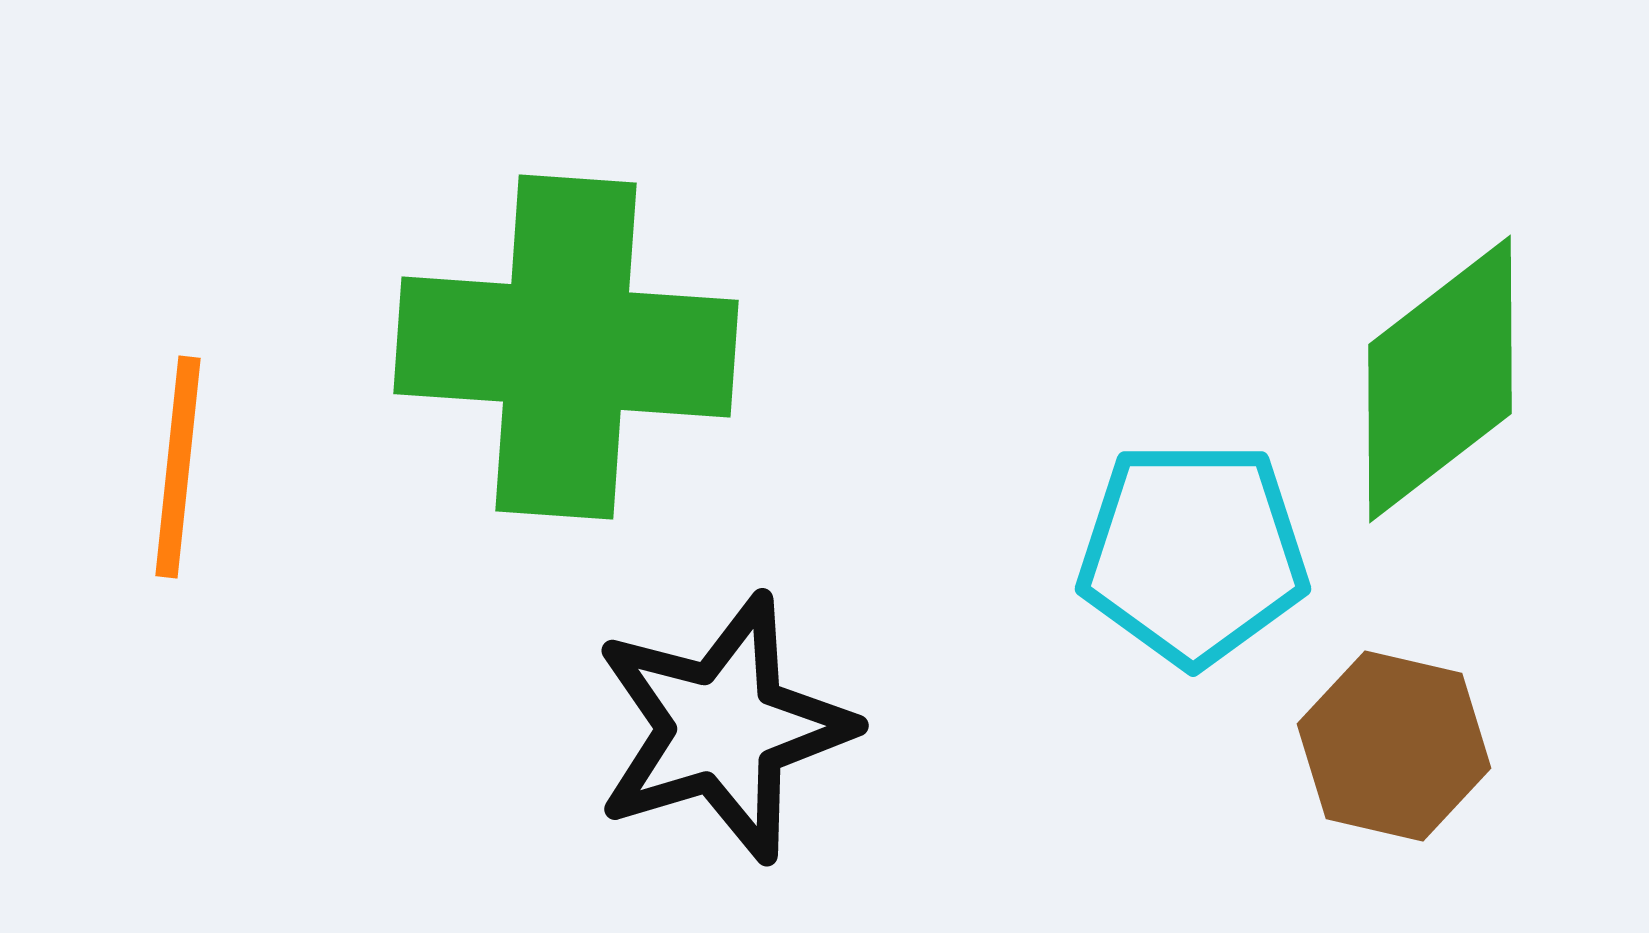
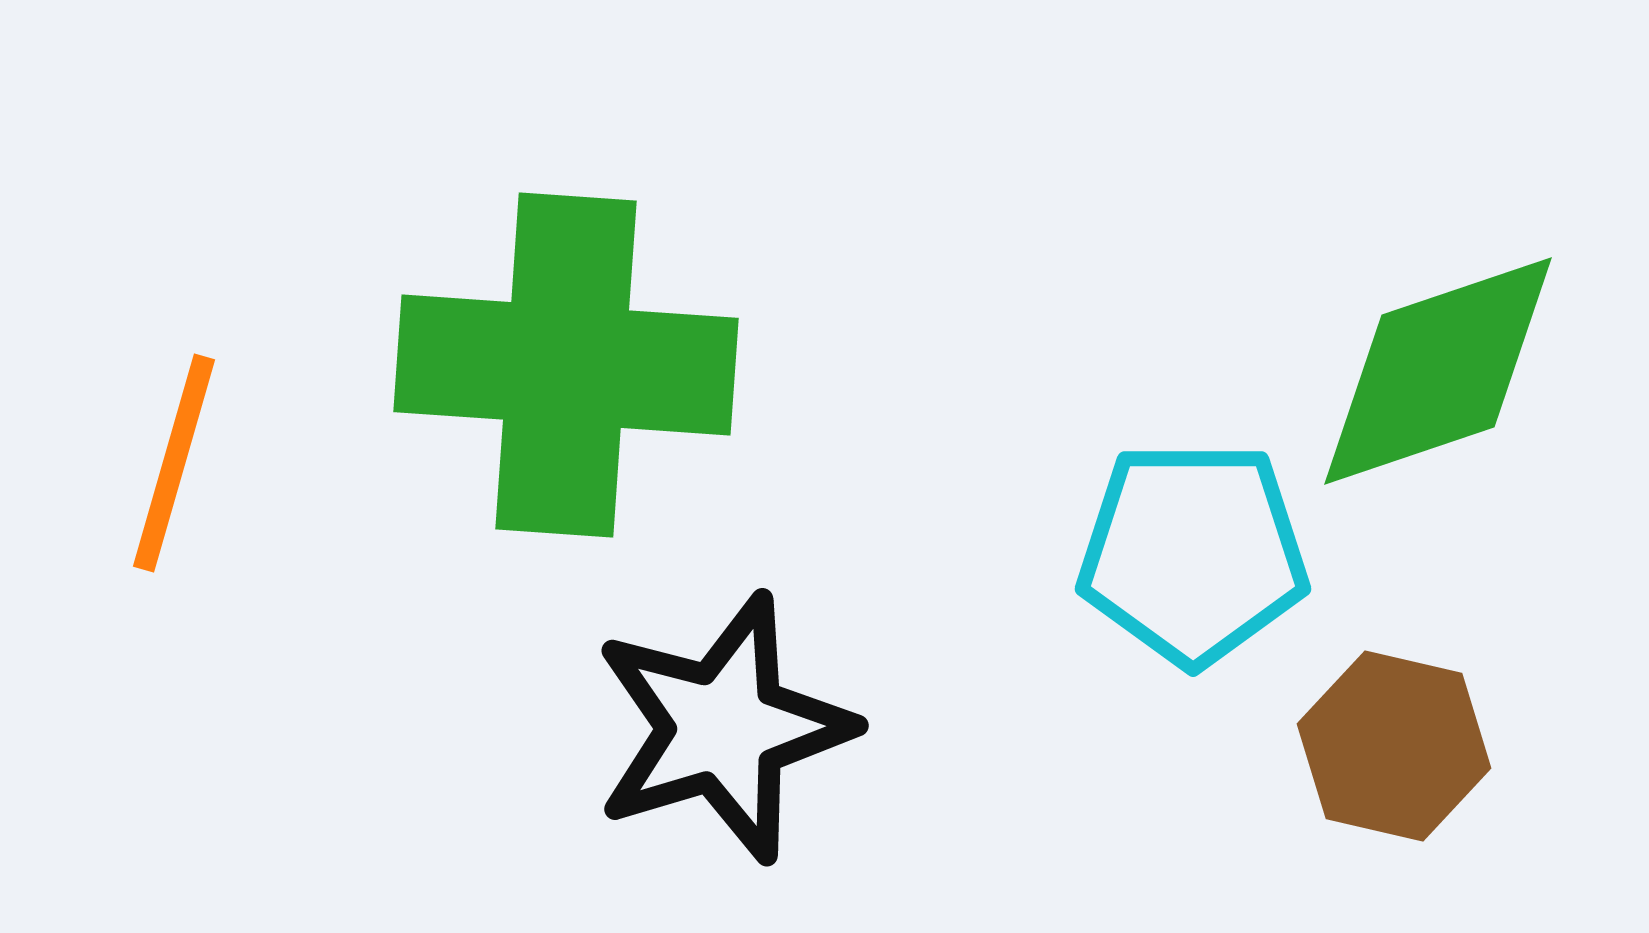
green cross: moved 18 px down
green diamond: moved 2 px left, 8 px up; rotated 19 degrees clockwise
orange line: moved 4 px left, 4 px up; rotated 10 degrees clockwise
